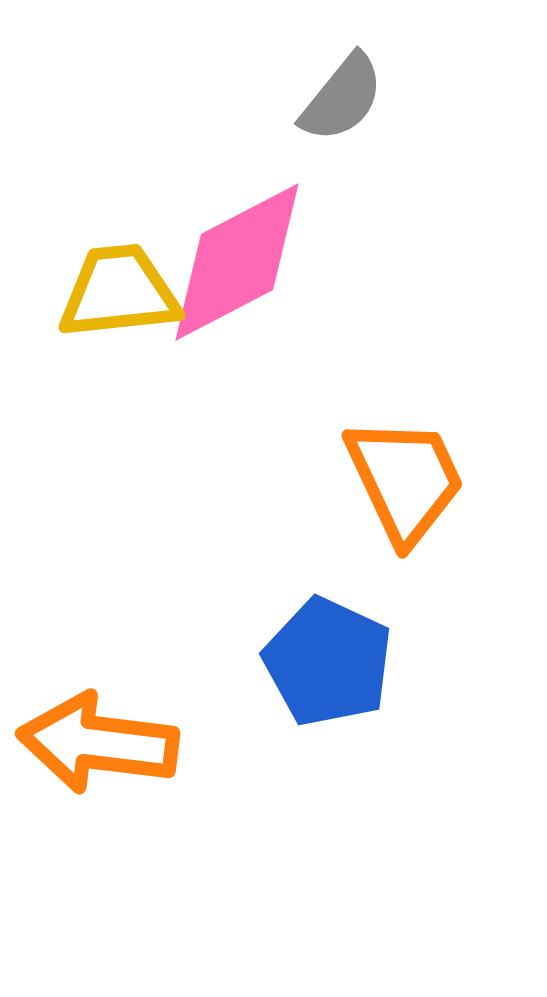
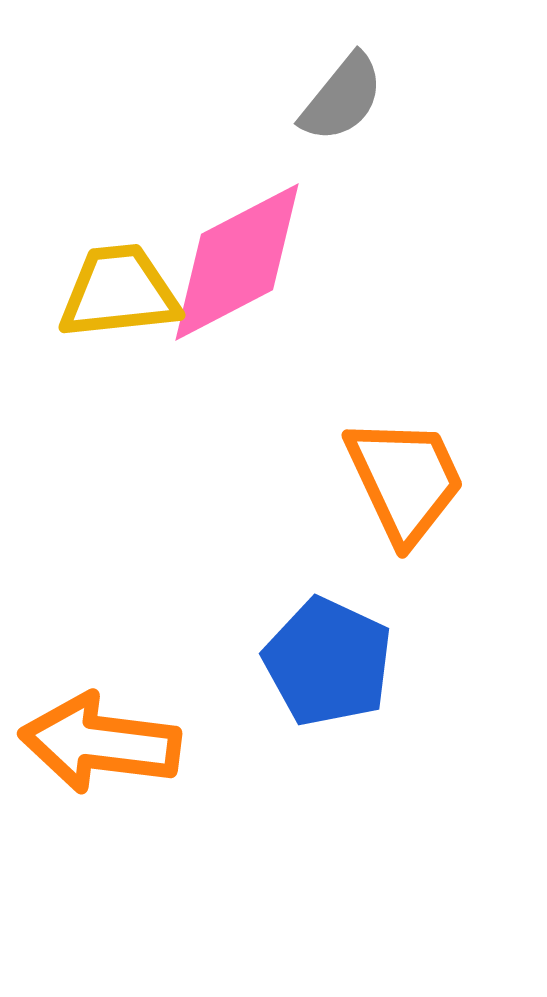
orange arrow: moved 2 px right
